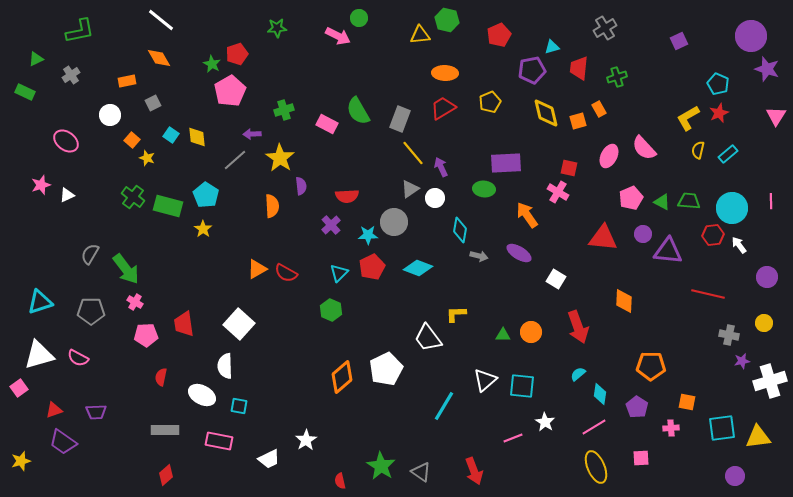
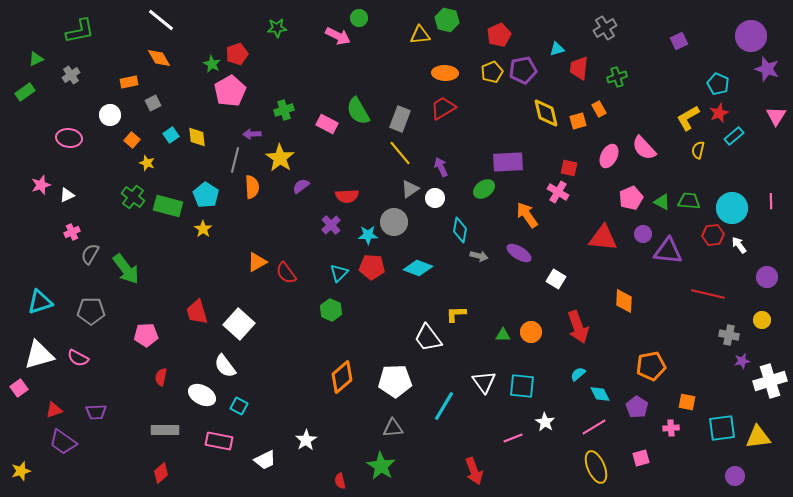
cyan triangle at (552, 47): moved 5 px right, 2 px down
purple pentagon at (532, 70): moved 9 px left
orange rectangle at (127, 81): moved 2 px right, 1 px down
green rectangle at (25, 92): rotated 60 degrees counterclockwise
yellow pentagon at (490, 102): moved 2 px right, 30 px up
cyan square at (171, 135): rotated 21 degrees clockwise
pink ellipse at (66, 141): moved 3 px right, 3 px up; rotated 30 degrees counterclockwise
yellow line at (413, 153): moved 13 px left
cyan rectangle at (728, 154): moved 6 px right, 18 px up
yellow star at (147, 158): moved 5 px down
gray line at (235, 160): rotated 35 degrees counterclockwise
purple rectangle at (506, 163): moved 2 px right, 1 px up
purple semicircle at (301, 186): rotated 120 degrees counterclockwise
green ellipse at (484, 189): rotated 40 degrees counterclockwise
orange semicircle at (272, 206): moved 20 px left, 19 px up
red pentagon at (372, 267): rotated 30 degrees clockwise
orange triangle at (257, 269): moved 7 px up
red semicircle at (286, 273): rotated 25 degrees clockwise
pink cross at (135, 302): moved 63 px left, 70 px up; rotated 35 degrees clockwise
yellow circle at (764, 323): moved 2 px left, 3 px up
red trapezoid at (184, 324): moved 13 px right, 12 px up; rotated 8 degrees counterclockwise
white semicircle at (225, 366): rotated 35 degrees counterclockwise
orange pentagon at (651, 366): rotated 12 degrees counterclockwise
white pentagon at (386, 369): moved 9 px right, 12 px down; rotated 24 degrees clockwise
white triangle at (485, 380): moved 1 px left, 2 px down; rotated 25 degrees counterclockwise
cyan diamond at (600, 394): rotated 35 degrees counterclockwise
cyan square at (239, 406): rotated 18 degrees clockwise
pink square at (641, 458): rotated 12 degrees counterclockwise
white trapezoid at (269, 459): moved 4 px left, 1 px down
yellow star at (21, 461): moved 10 px down
gray triangle at (421, 472): moved 28 px left, 44 px up; rotated 40 degrees counterclockwise
red diamond at (166, 475): moved 5 px left, 2 px up
